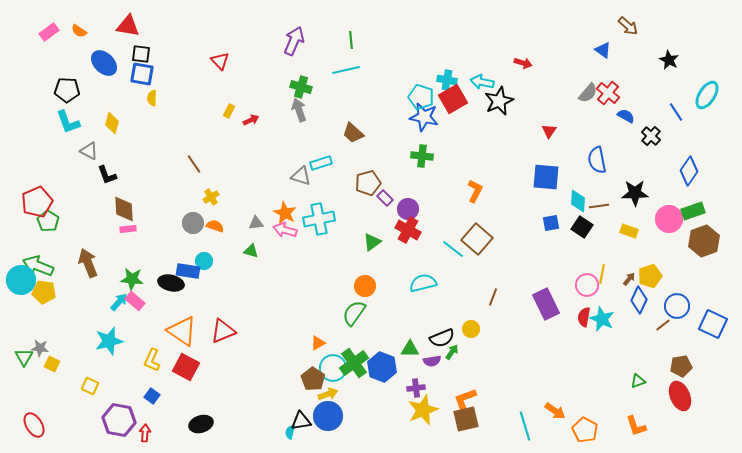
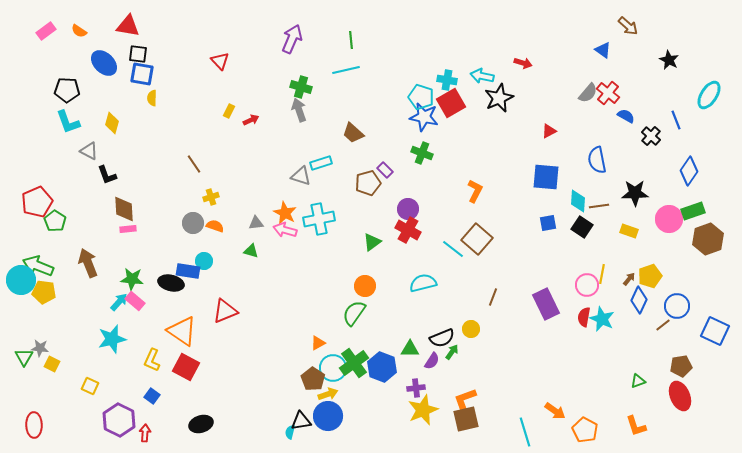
pink rectangle at (49, 32): moved 3 px left, 1 px up
purple arrow at (294, 41): moved 2 px left, 2 px up
black square at (141, 54): moved 3 px left
cyan arrow at (482, 82): moved 6 px up
cyan ellipse at (707, 95): moved 2 px right
red square at (453, 99): moved 2 px left, 4 px down
black star at (499, 101): moved 3 px up
blue line at (676, 112): moved 8 px down; rotated 12 degrees clockwise
red triangle at (549, 131): rotated 28 degrees clockwise
green cross at (422, 156): moved 3 px up; rotated 15 degrees clockwise
yellow cross at (211, 197): rotated 14 degrees clockwise
purple rectangle at (385, 198): moved 28 px up
green pentagon at (48, 221): moved 7 px right
blue square at (551, 223): moved 3 px left
brown hexagon at (704, 241): moved 4 px right, 2 px up
blue square at (713, 324): moved 2 px right, 7 px down
red triangle at (223, 331): moved 2 px right, 20 px up
cyan star at (109, 341): moved 3 px right, 2 px up
purple semicircle at (432, 361): rotated 48 degrees counterclockwise
purple hexagon at (119, 420): rotated 16 degrees clockwise
red ellipse at (34, 425): rotated 30 degrees clockwise
cyan line at (525, 426): moved 6 px down
